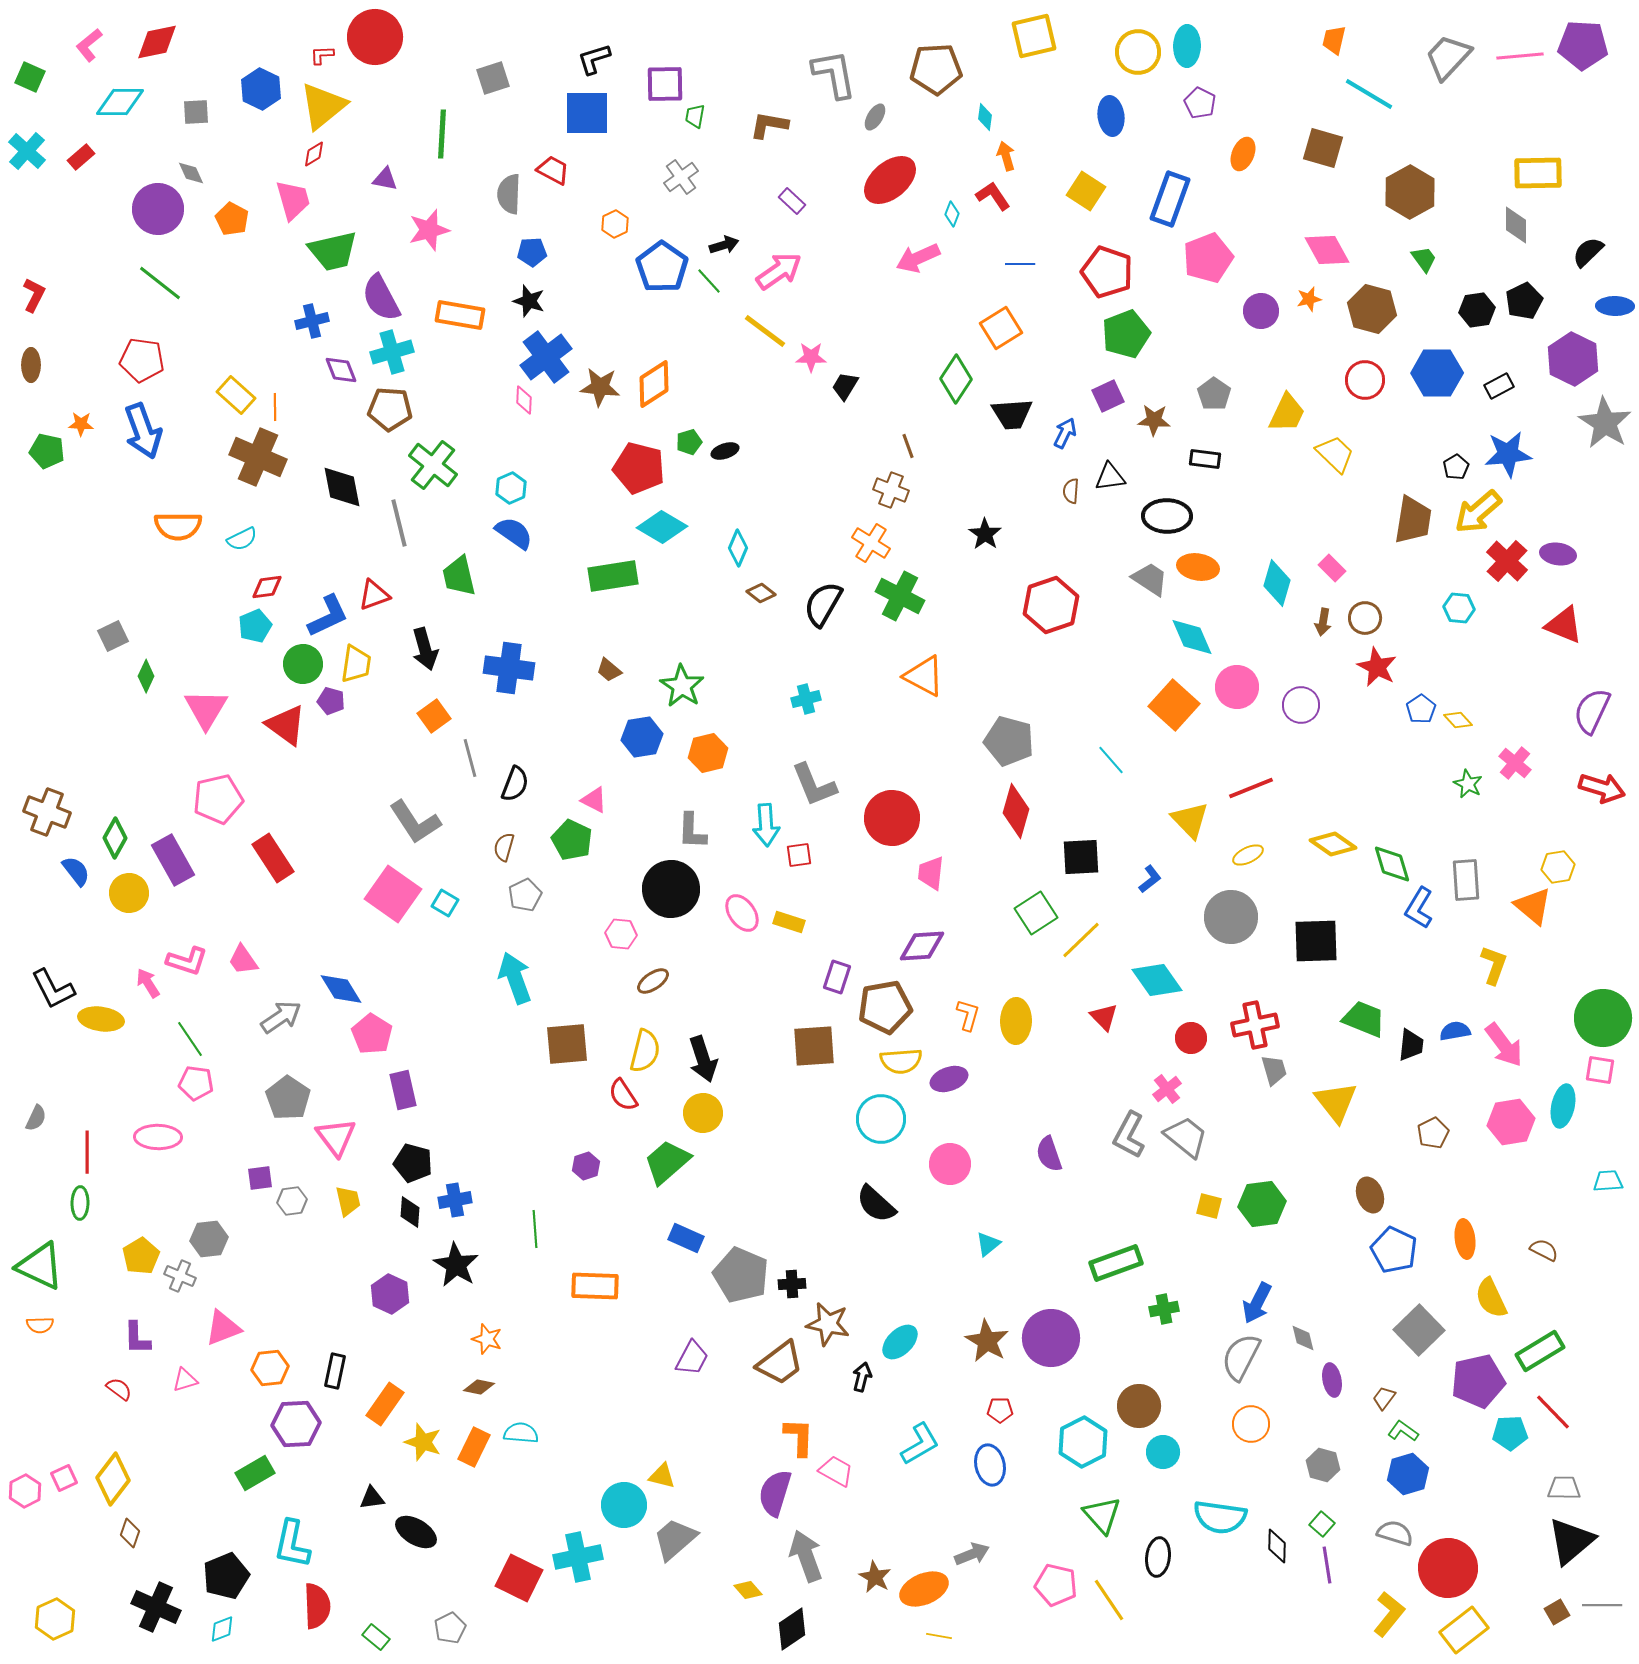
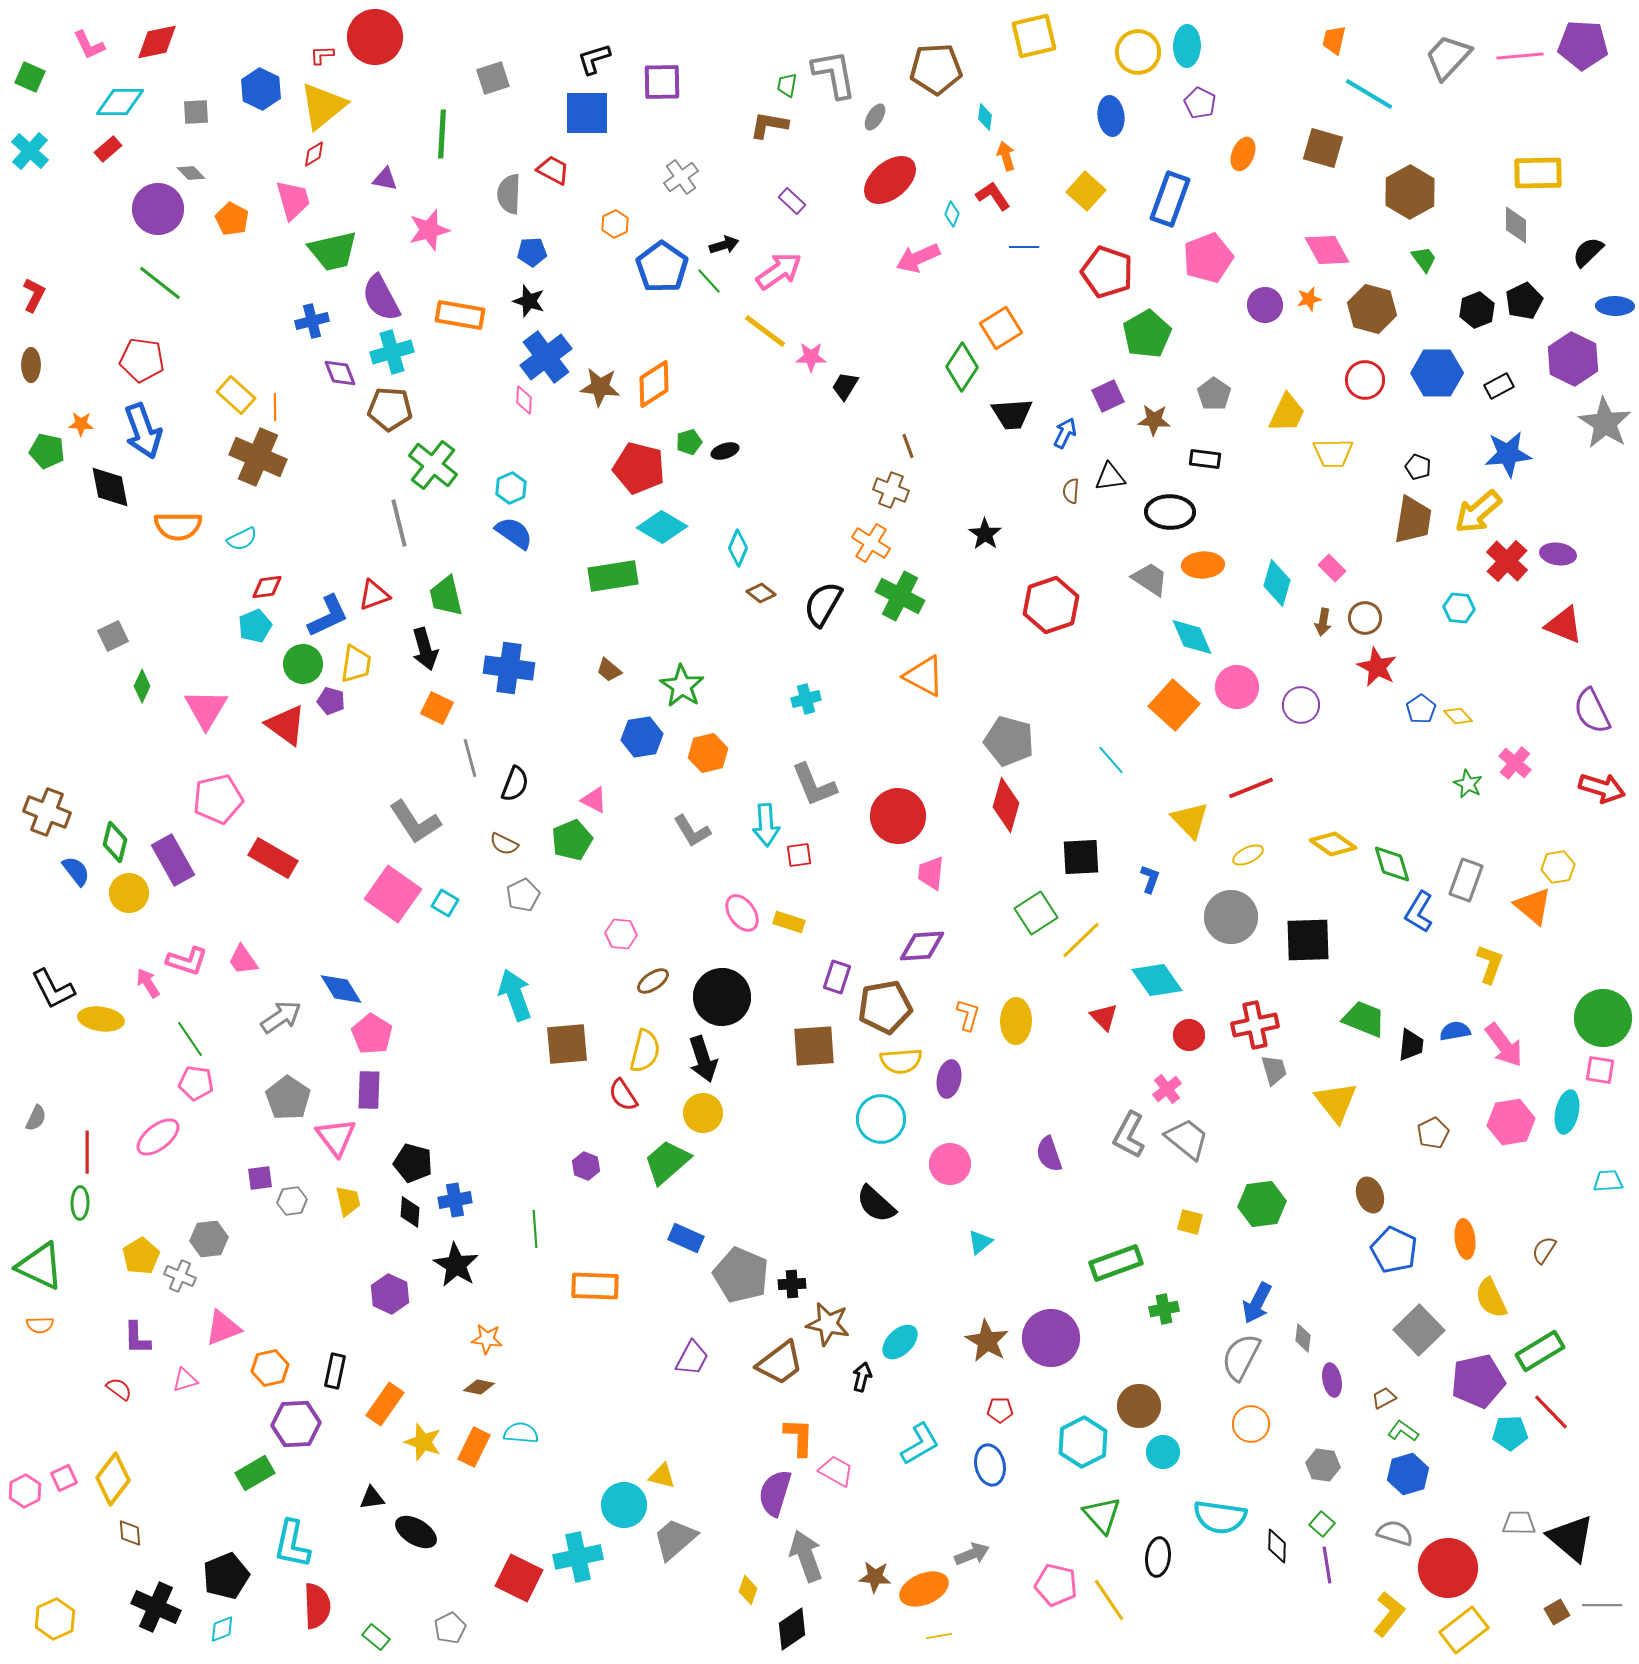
pink L-shape at (89, 45): rotated 76 degrees counterclockwise
purple square at (665, 84): moved 3 px left, 2 px up
green trapezoid at (695, 116): moved 92 px right, 31 px up
cyan cross at (27, 151): moved 3 px right
red rectangle at (81, 157): moved 27 px right, 8 px up
gray diamond at (191, 173): rotated 20 degrees counterclockwise
yellow square at (1086, 191): rotated 9 degrees clockwise
blue line at (1020, 264): moved 4 px right, 17 px up
black hexagon at (1477, 310): rotated 12 degrees counterclockwise
purple circle at (1261, 311): moved 4 px right, 6 px up
green pentagon at (1126, 334): moved 21 px right; rotated 9 degrees counterclockwise
purple diamond at (341, 370): moved 1 px left, 3 px down
green diamond at (956, 379): moved 6 px right, 12 px up
yellow trapezoid at (1335, 454): moved 2 px left, 1 px up; rotated 135 degrees clockwise
black pentagon at (1456, 467): moved 38 px left; rotated 20 degrees counterclockwise
black diamond at (342, 487): moved 232 px left
black ellipse at (1167, 516): moved 3 px right, 4 px up
orange ellipse at (1198, 567): moved 5 px right, 2 px up; rotated 12 degrees counterclockwise
green trapezoid at (459, 576): moved 13 px left, 20 px down
green diamond at (146, 676): moved 4 px left, 10 px down
purple semicircle at (1592, 711): rotated 51 degrees counterclockwise
orange square at (434, 716): moved 3 px right, 8 px up; rotated 28 degrees counterclockwise
yellow diamond at (1458, 720): moved 4 px up
red diamond at (1016, 811): moved 10 px left, 6 px up
red circle at (892, 818): moved 6 px right, 2 px up
gray L-shape at (692, 831): rotated 33 degrees counterclockwise
green diamond at (115, 838): moved 4 px down; rotated 15 degrees counterclockwise
green pentagon at (572, 840): rotated 24 degrees clockwise
brown semicircle at (504, 847): moved 3 px up; rotated 80 degrees counterclockwise
red rectangle at (273, 858): rotated 27 degrees counterclockwise
blue L-shape at (1150, 879): rotated 32 degrees counterclockwise
gray rectangle at (1466, 880): rotated 24 degrees clockwise
black circle at (671, 889): moved 51 px right, 108 px down
gray pentagon at (525, 895): moved 2 px left
blue L-shape at (1419, 908): moved 4 px down
black square at (1316, 941): moved 8 px left, 1 px up
yellow L-shape at (1494, 965): moved 4 px left, 1 px up
cyan arrow at (515, 978): moved 17 px down
red circle at (1191, 1038): moved 2 px left, 3 px up
purple ellipse at (949, 1079): rotated 60 degrees counterclockwise
purple rectangle at (403, 1090): moved 34 px left; rotated 15 degrees clockwise
cyan ellipse at (1563, 1106): moved 4 px right, 6 px down
pink ellipse at (158, 1137): rotated 39 degrees counterclockwise
gray trapezoid at (1186, 1137): moved 1 px right, 2 px down
purple hexagon at (586, 1166): rotated 20 degrees counterclockwise
yellow square at (1209, 1206): moved 19 px left, 16 px down
cyan triangle at (988, 1244): moved 8 px left, 2 px up
brown semicircle at (1544, 1250): rotated 84 degrees counterclockwise
gray diamond at (1303, 1338): rotated 20 degrees clockwise
orange star at (487, 1339): rotated 12 degrees counterclockwise
orange hexagon at (270, 1368): rotated 6 degrees counterclockwise
brown trapezoid at (1384, 1398): rotated 25 degrees clockwise
red line at (1553, 1412): moved 2 px left
gray hexagon at (1323, 1465): rotated 8 degrees counterclockwise
gray trapezoid at (1564, 1488): moved 45 px left, 35 px down
brown diamond at (130, 1533): rotated 24 degrees counterclockwise
black triangle at (1571, 1541): moved 3 px up; rotated 40 degrees counterclockwise
brown star at (875, 1577): rotated 24 degrees counterclockwise
yellow diamond at (748, 1590): rotated 60 degrees clockwise
yellow line at (939, 1636): rotated 20 degrees counterclockwise
